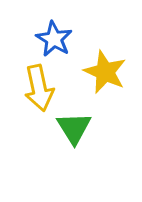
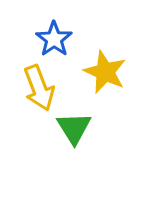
blue star: rotated 6 degrees clockwise
yellow arrow: rotated 9 degrees counterclockwise
